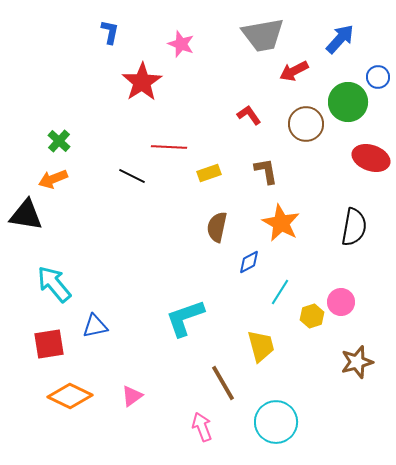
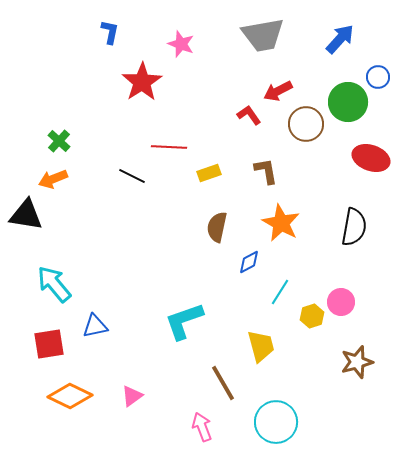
red arrow: moved 16 px left, 20 px down
cyan L-shape: moved 1 px left, 3 px down
